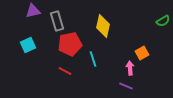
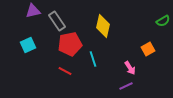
gray rectangle: rotated 18 degrees counterclockwise
orange square: moved 6 px right, 4 px up
pink arrow: rotated 152 degrees clockwise
purple line: rotated 48 degrees counterclockwise
